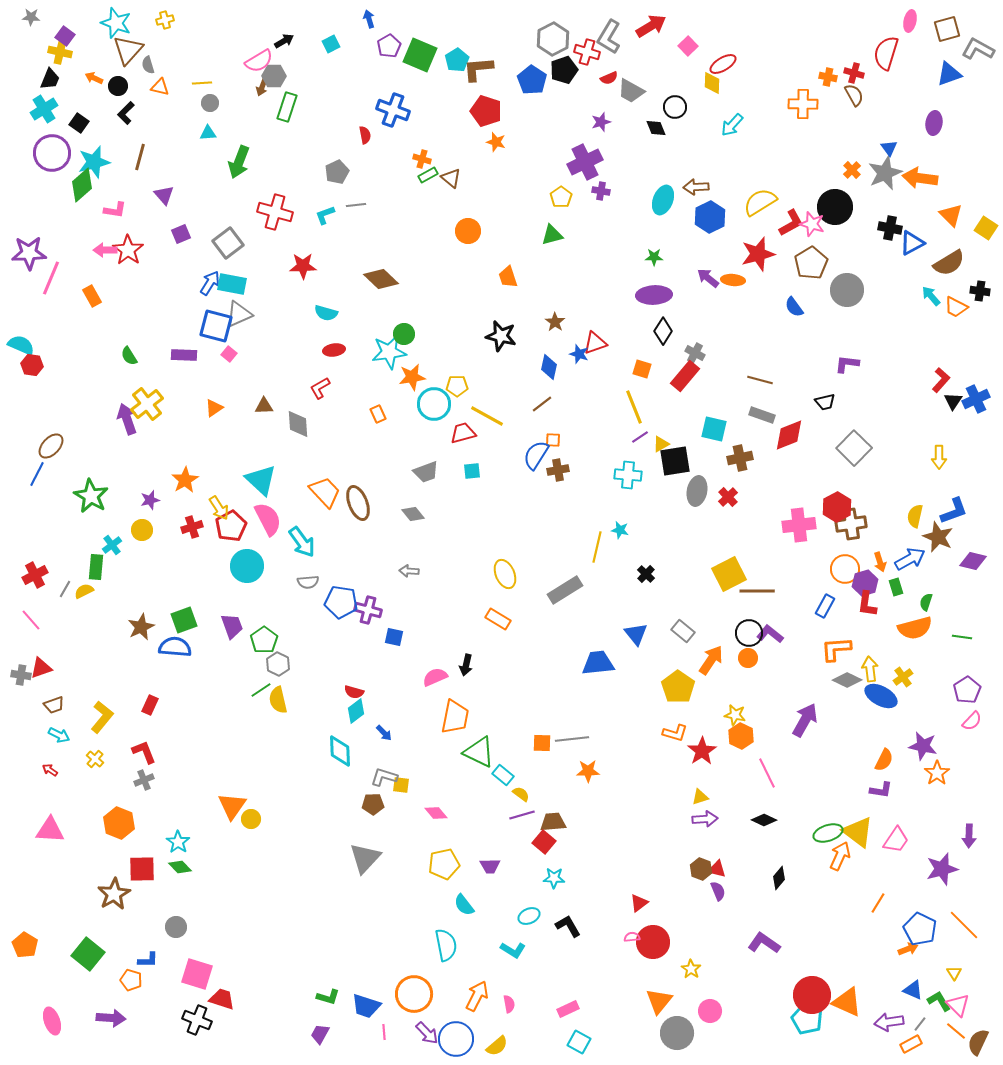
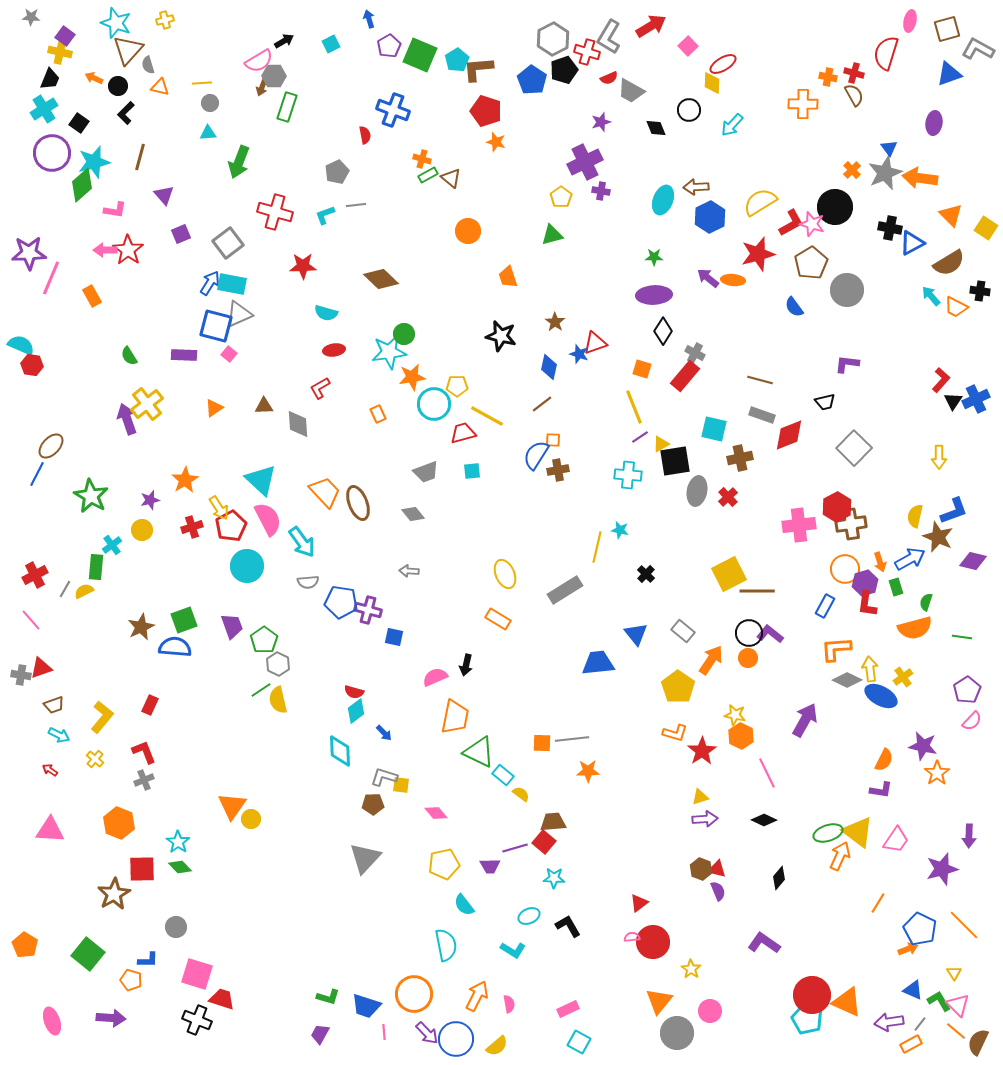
black circle at (675, 107): moved 14 px right, 3 px down
purple line at (522, 815): moved 7 px left, 33 px down
